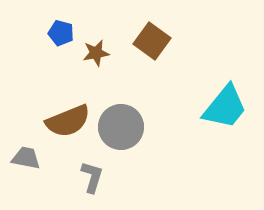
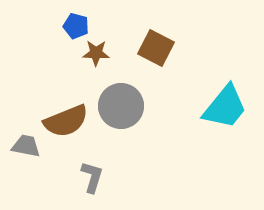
blue pentagon: moved 15 px right, 7 px up
brown square: moved 4 px right, 7 px down; rotated 9 degrees counterclockwise
brown star: rotated 12 degrees clockwise
brown semicircle: moved 2 px left
gray circle: moved 21 px up
gray trapezoid: moved 12 px up
